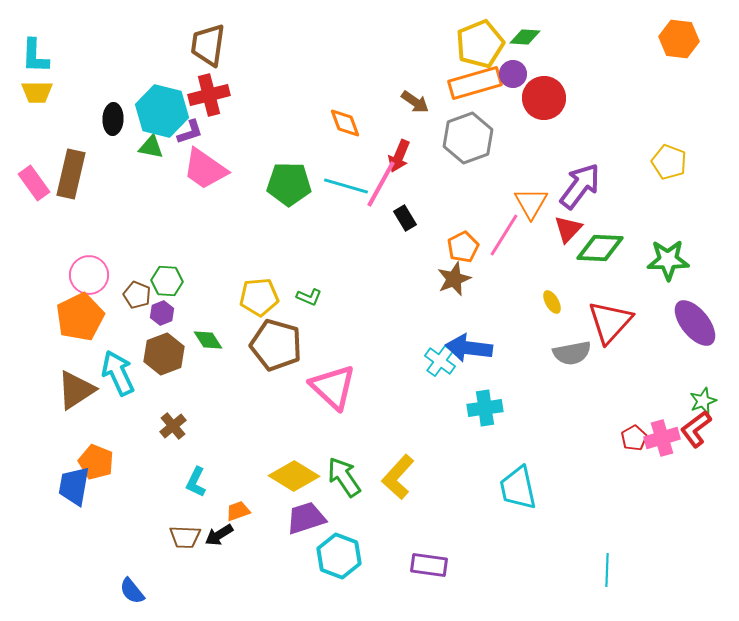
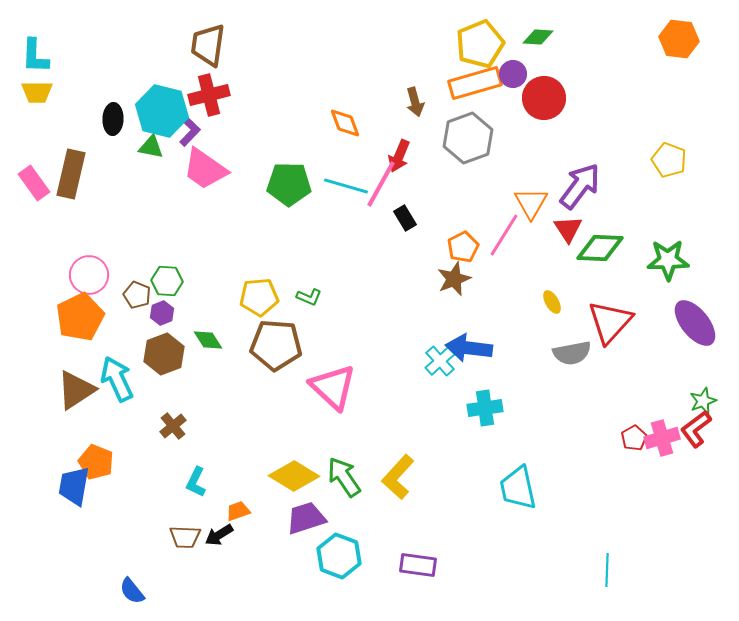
green diamond at (525, 37): moved 13 px right
brown arrow at (415, 102): rotated 40 degrees clockwise
purple L-shape at (190, 132): rotated 28 degrees counterclockwise
yellow pentagon at (669, 162): moved 2 px up
red triangle at (568, 229): rotated 16 degrees counterclockwise
brown pentagon at (276, 345): rotated 12 degrees counterclockwise
cyan cross at (440, 361): rotated 12 degrees clockwise
cyan arrow at (118, 373): moved 1 px left, 6 px down
purple rectangle at (429, 565): moved 11 px left
